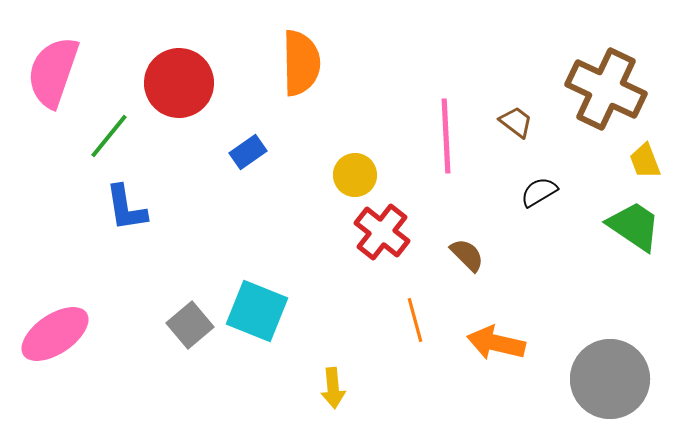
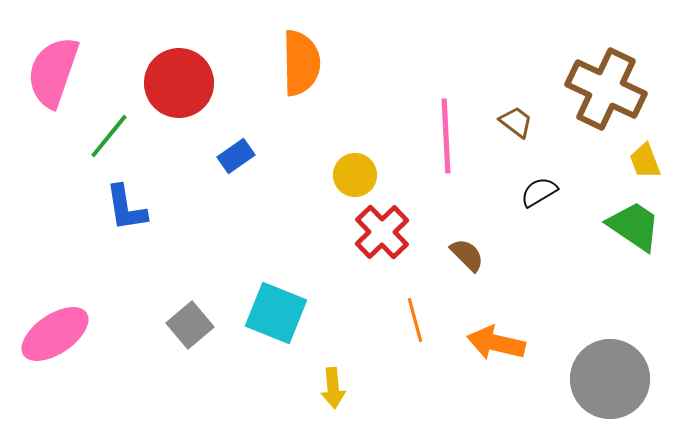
blue rectangle: moved 12 px left, 4 px down
red cross: rotated 8 degrees clockwise
cyan square: moved 19 px right, 2 px down
